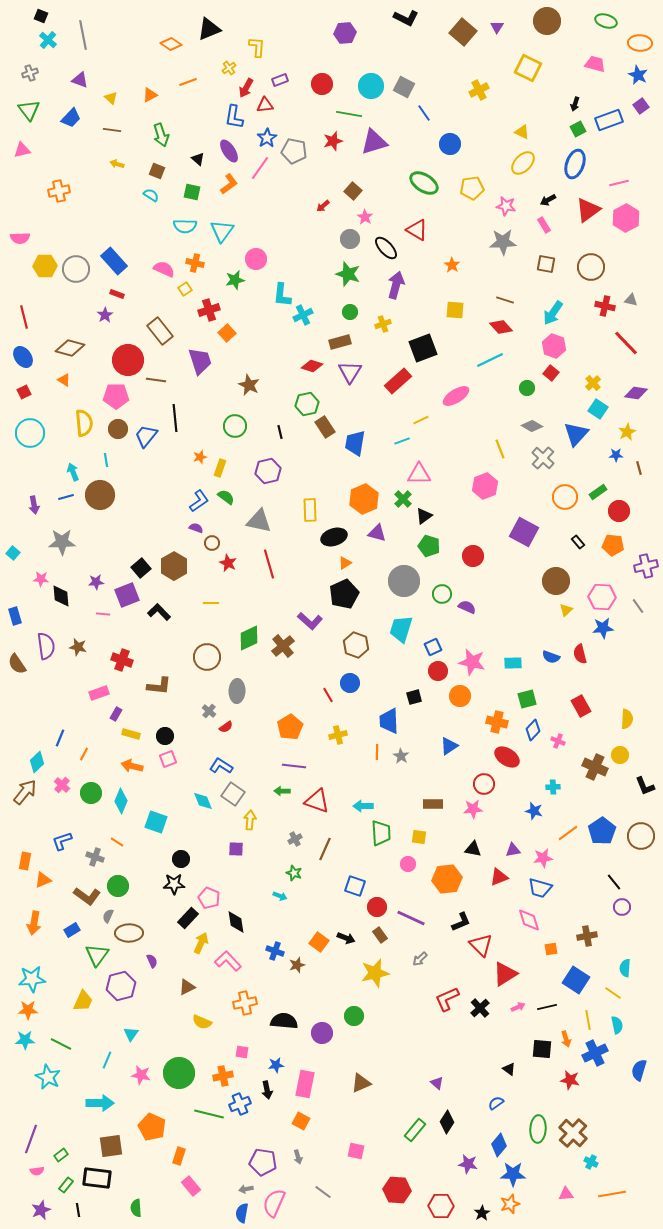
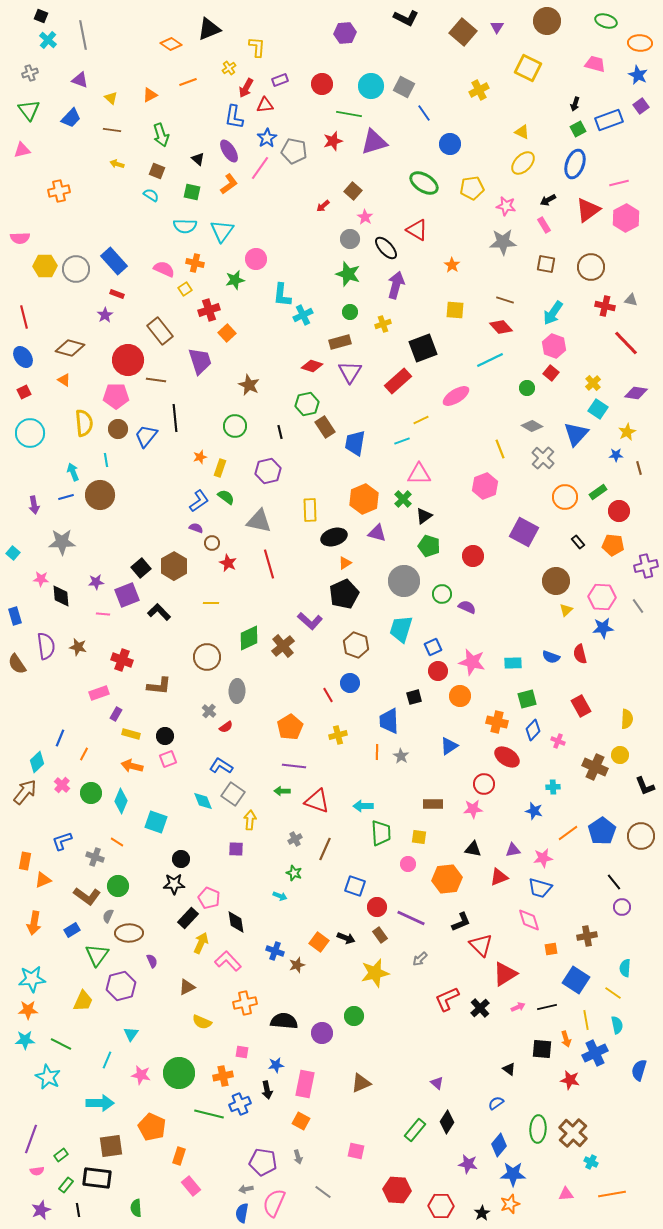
yellow line at (588, 1020): moved 2 px left
